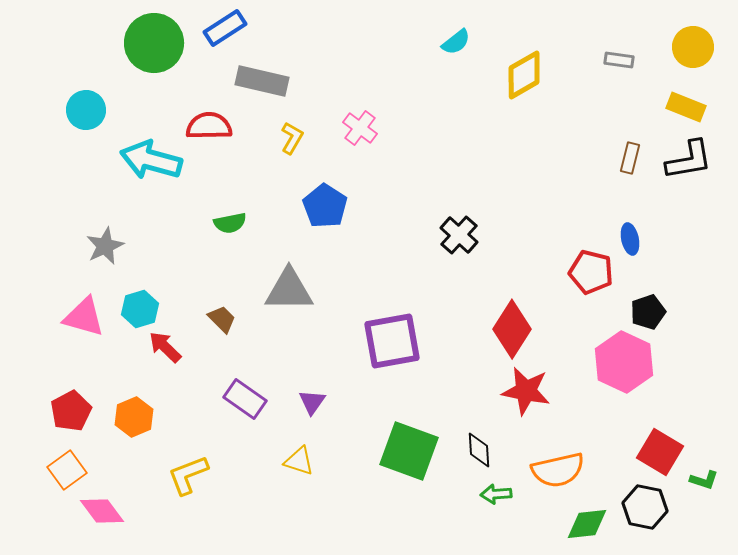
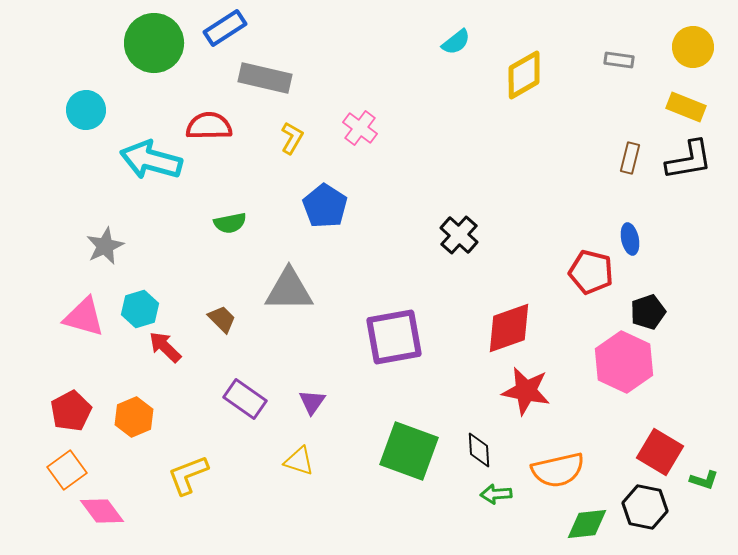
gray rectangle at (262, 81): moved 3 px right, 3 px up
red diamond at (512, 329): moved 3 px left, 1 px up; rotated 38 degrees clockwise
purple square at (392, 341): moved 2 px right, 4 px up
